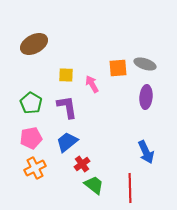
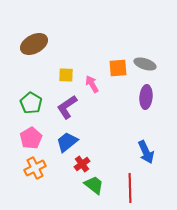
purple L-shape: rotated 115 degrees counterclockwise
pink pentagon: rotated 20 degrees counterclockwise
